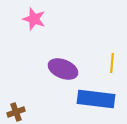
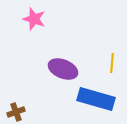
blue rectangle: rotated 9 degrees clockwise
